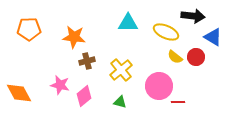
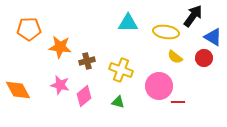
black arrow: rotated 60 degrees counterclockwise
yellow ellipse: rotated 15 degrees counterclockwise
orange star: moved 14 px left, 10 px down
red circle: moved 8 px right, 1 px down
yellow cross: rotated 30 degrees counterclockwise
orange diamond: moved 1 px left, 3 px up
green triangle: moved 2 px left
